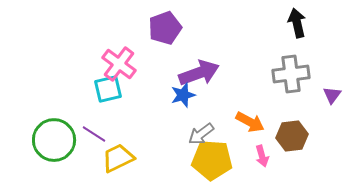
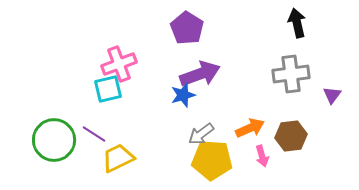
purple pentagon: moved 22 px right; rotated 20 degrees counterclockwise
pink cross: rotated 32 degrees clockwise
purple arrow: moved 1 px right, 1 px down
orange arrow: moved 6 px down; rotated 52 degrees counterclockwise
brown hexagon: moved 1 px left
